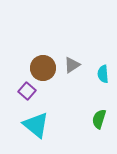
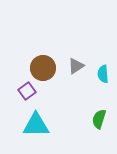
gray triangle: moved 4 px right, 1 px down
purple square: rotated 12 degrees clockwise
cyan triangle: rotated 40 degrees counterclockwise
